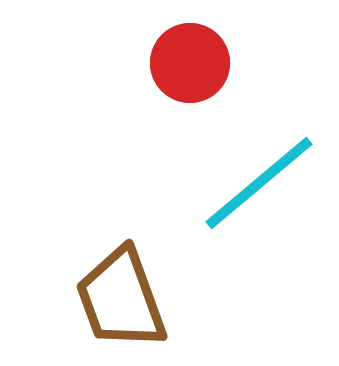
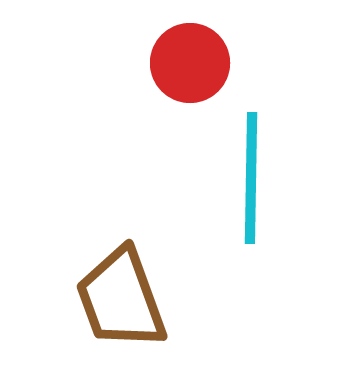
cyan line: moved 8 px left, 5 px up; rotated 49 degrees counterclockwise
